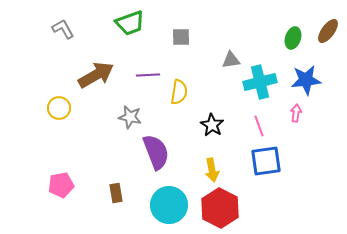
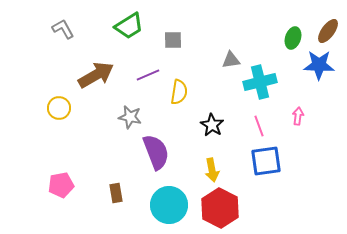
green trapezoid: moved 1 px left, 3 px down; rotated 12 degrees counterclockwise
gray square: moved 8 px left, 3 px down
purple line: rotated 20 degrees counterclockwise
blue star: moved 13 px right, 15 px up; rotated 8 degrees clockwise
pink arrow: moved 2 px right, 3 px down
